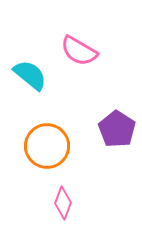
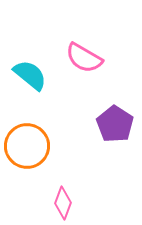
pink semicircle: moved 5 px right, 7 px down
purple pentagon: moved 2 px left, 5 px up
orange circle: moved 20 px left
